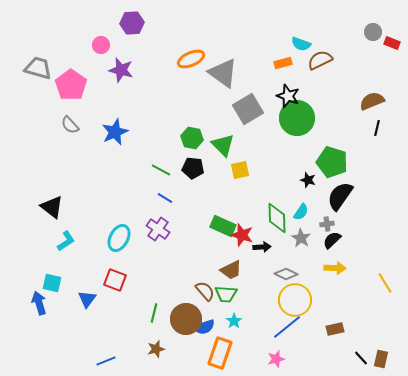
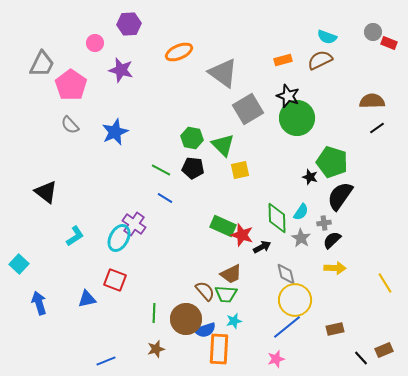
purple hexagon at (132, 23): moved 3 px left, 1 px down
red rectangle at (392, 43): moved 3 px left
cyan semicircle at (301, 44): moved 26 px right, 7 px up
pink circle at (101, 45): moved 6 px left, 2 px up
orange ellipse at (191, 59): moved 12 px left, 7 px up
orange rectangle at (283, 63): moved 3 px up
gray trapezoid at (38, 68): moved 4 px right, 4 px up; rotated 100 degrees clockwise
brown semicircle at (372, 101): rotated 20 degrees clockwise
black line at (377, 128): rotated 42 degrees clockwise
black star at (308, 180): moved 2 px right, 3 px up
black triangle at (52, 207): moved 6 px left, 15 px up
gray cross at (327, 224): moved 3 px left, 1 px up
purple cross at (158, 229): moved 24 px left, 5 px up
cyan L-shape at (66, 241): moved 9 px right, 5 px up
black arrow at (262, 247): rotated 24 degrees counterclockwise
brown trapezoid at (231, 270): moved 4 px down
gray diamond at (286, 274): rotated 50 degrees clockwise
cyan square at (52, 283): moved 33 px left, 19 px up; rotated 30 degrees clockwise
blue triangle at (87, 299): rotated 42 degrees clockwise
green line at (154, 313): rotated 12 degrees counterclockwise
cyan star at (234, 321): rotated 21 degrees clockwise
blue semicircle at (204, 327): moved 1 px right, 3 px down
orange rectangle at (220, 353): moved 1 px left, 4 px up; rotated 16 degrees counterclockwise
brown rectangle at (381, 359): moved 3 px right, 9 px up; rotated 54 degrees clockwise
